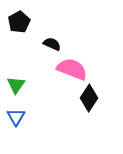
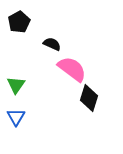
pink semicircle: rotated 16 degrees clockwise
black diamond: rotated 16 degrees counterclockwise
